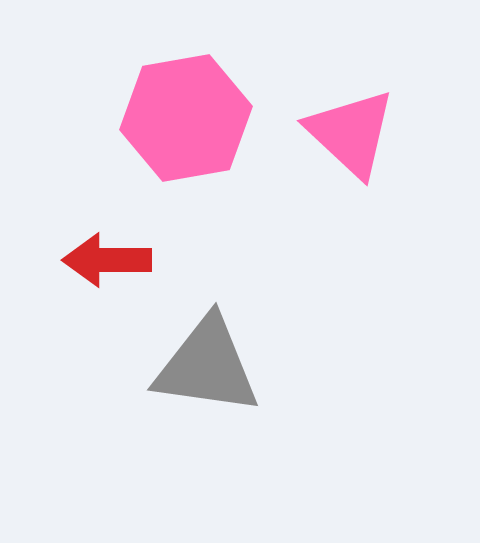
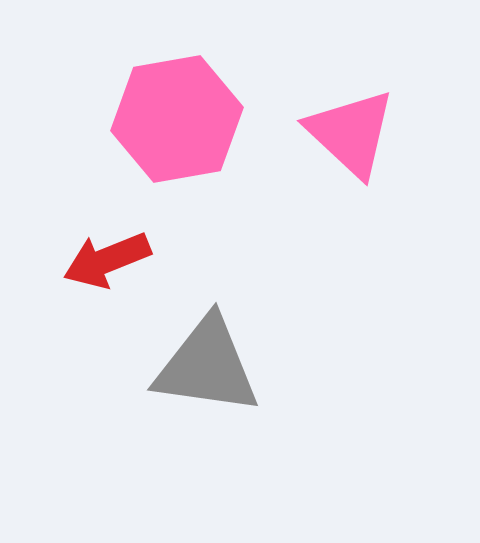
pink hexagon: moved 9 px left, 1 px down
red arrow: rotated 22 degrees counterclockwise
